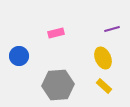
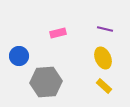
purple line: moved 7 px left; rotated 28 degrees clockwise
pink rectangle: moved 2 px right
gray hexagon: moved 12 px left, 3 px up
